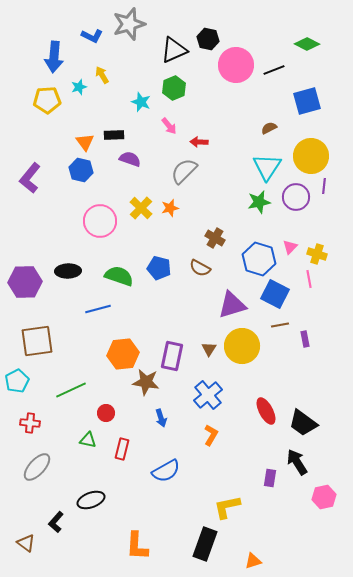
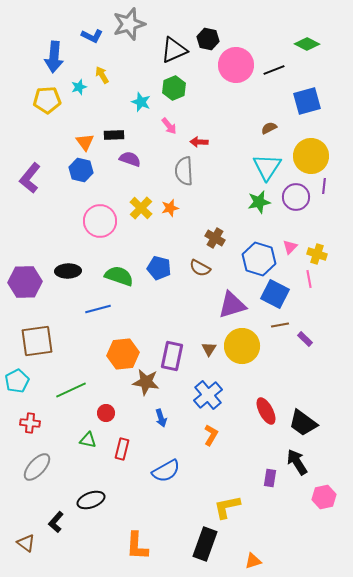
gray semicircle at (184, 171): rotated 48 degrees counterclockwise
purple rectangle at (305, 339): rotated 35 degrees counterclockwise
